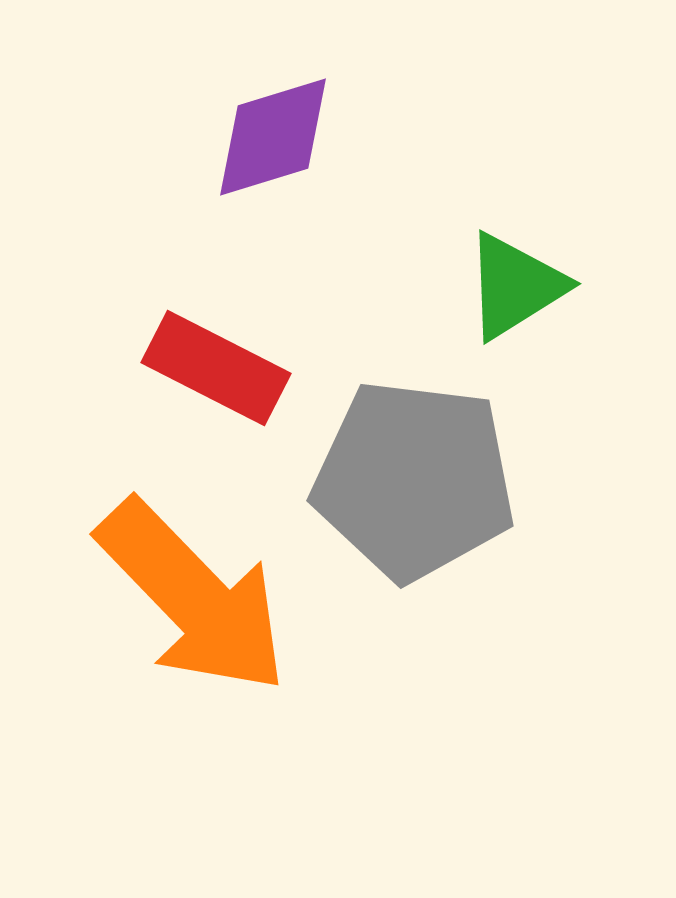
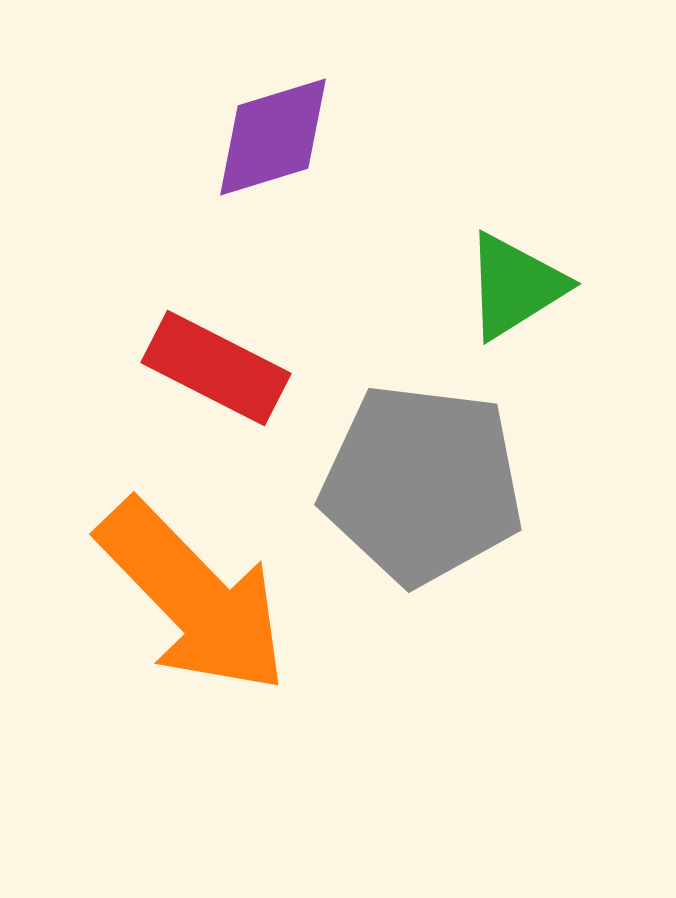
gray pentagon: moved 8 px right, 4 px down
